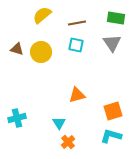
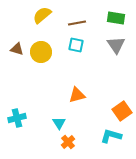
gray triangle: moved 4 px right, 2 px down
orange square: moved 9 px right; rotated 18 degrees counterclockwise
